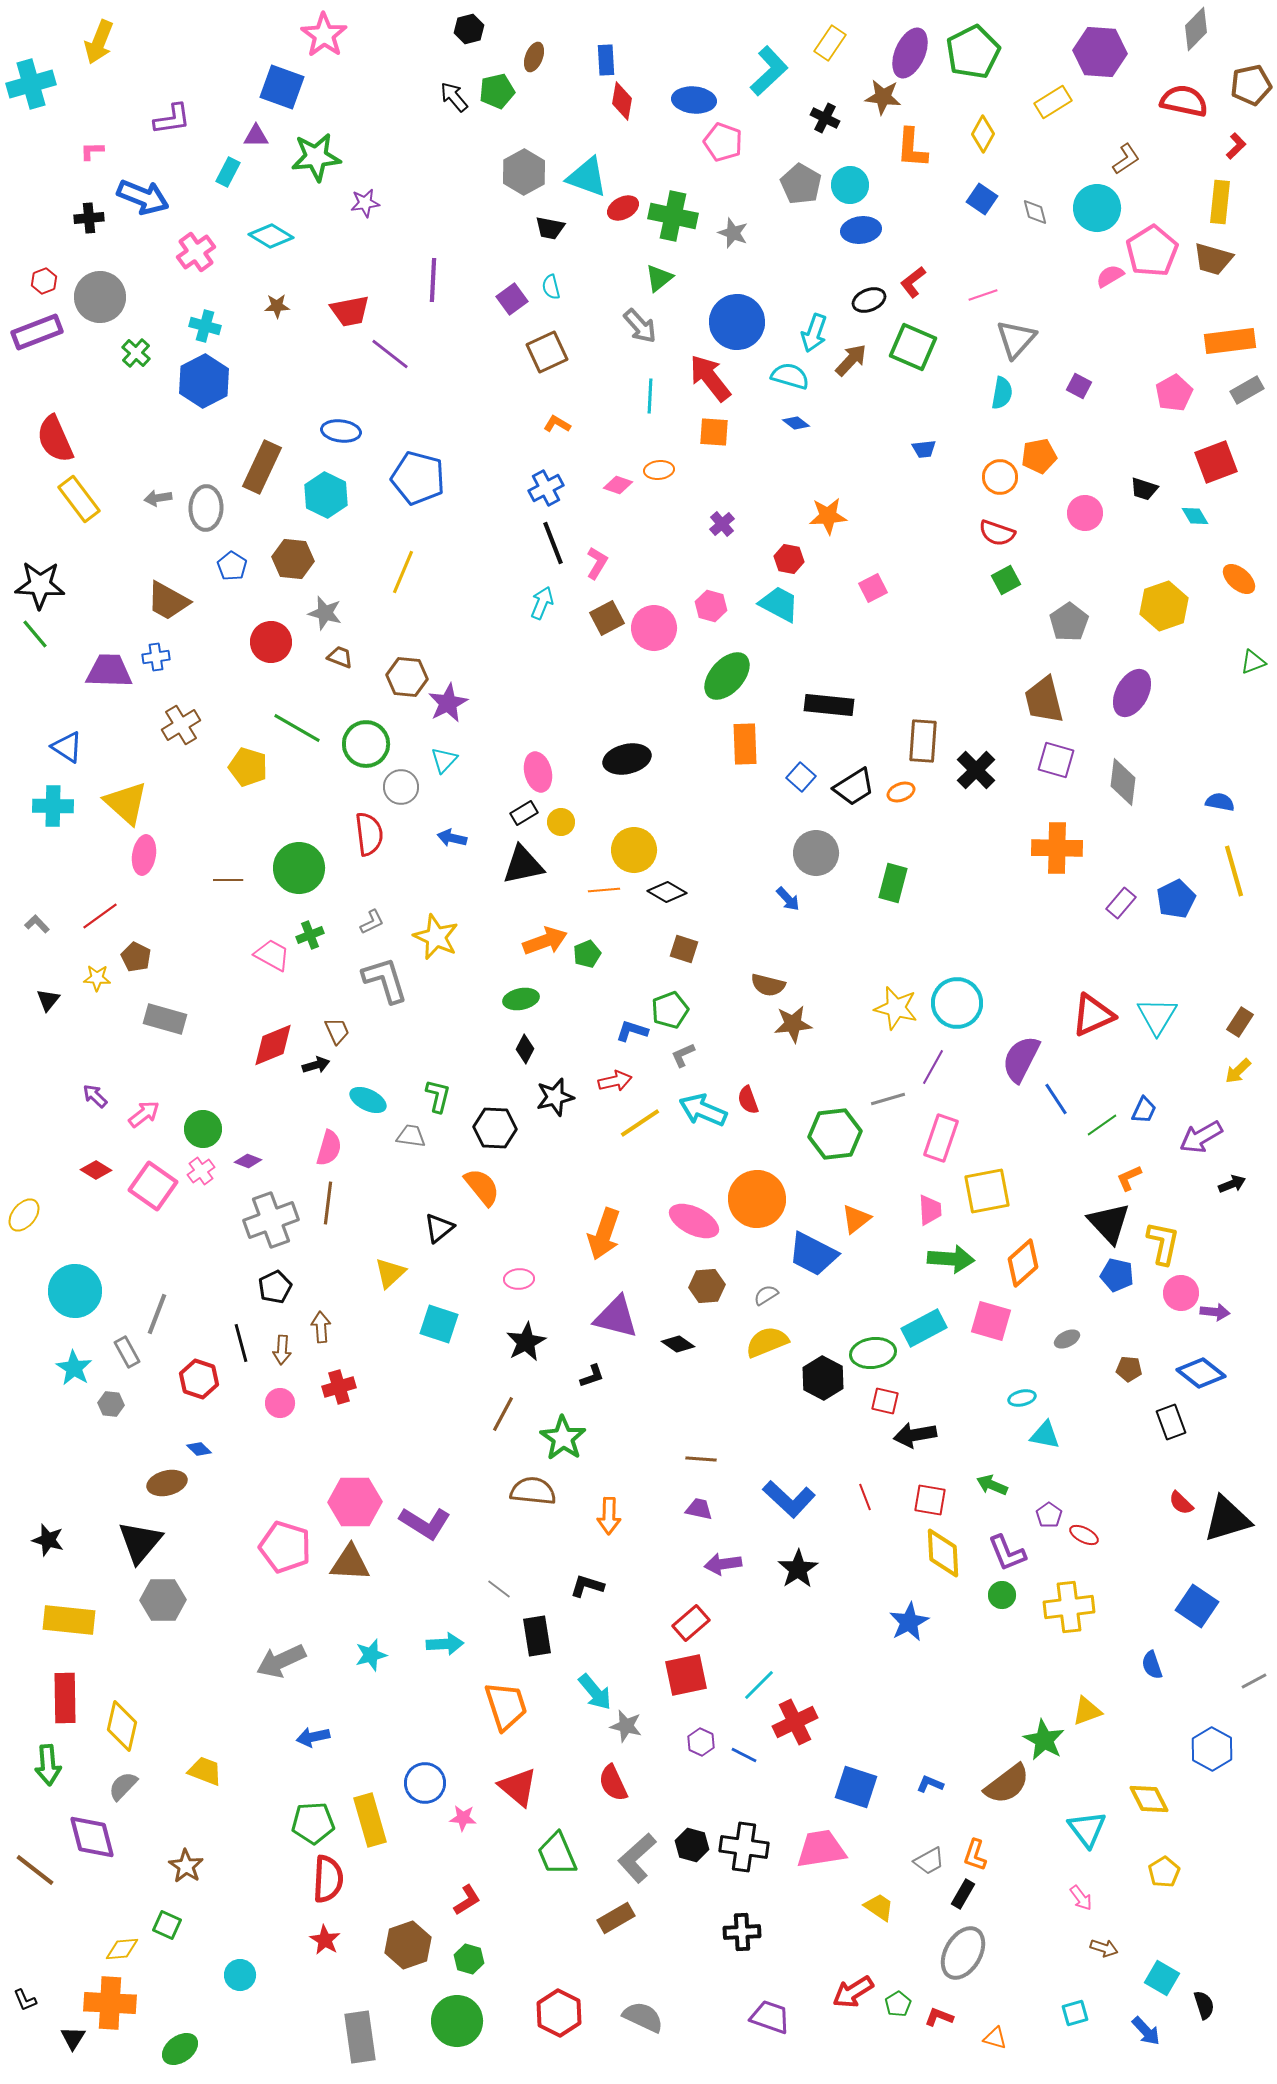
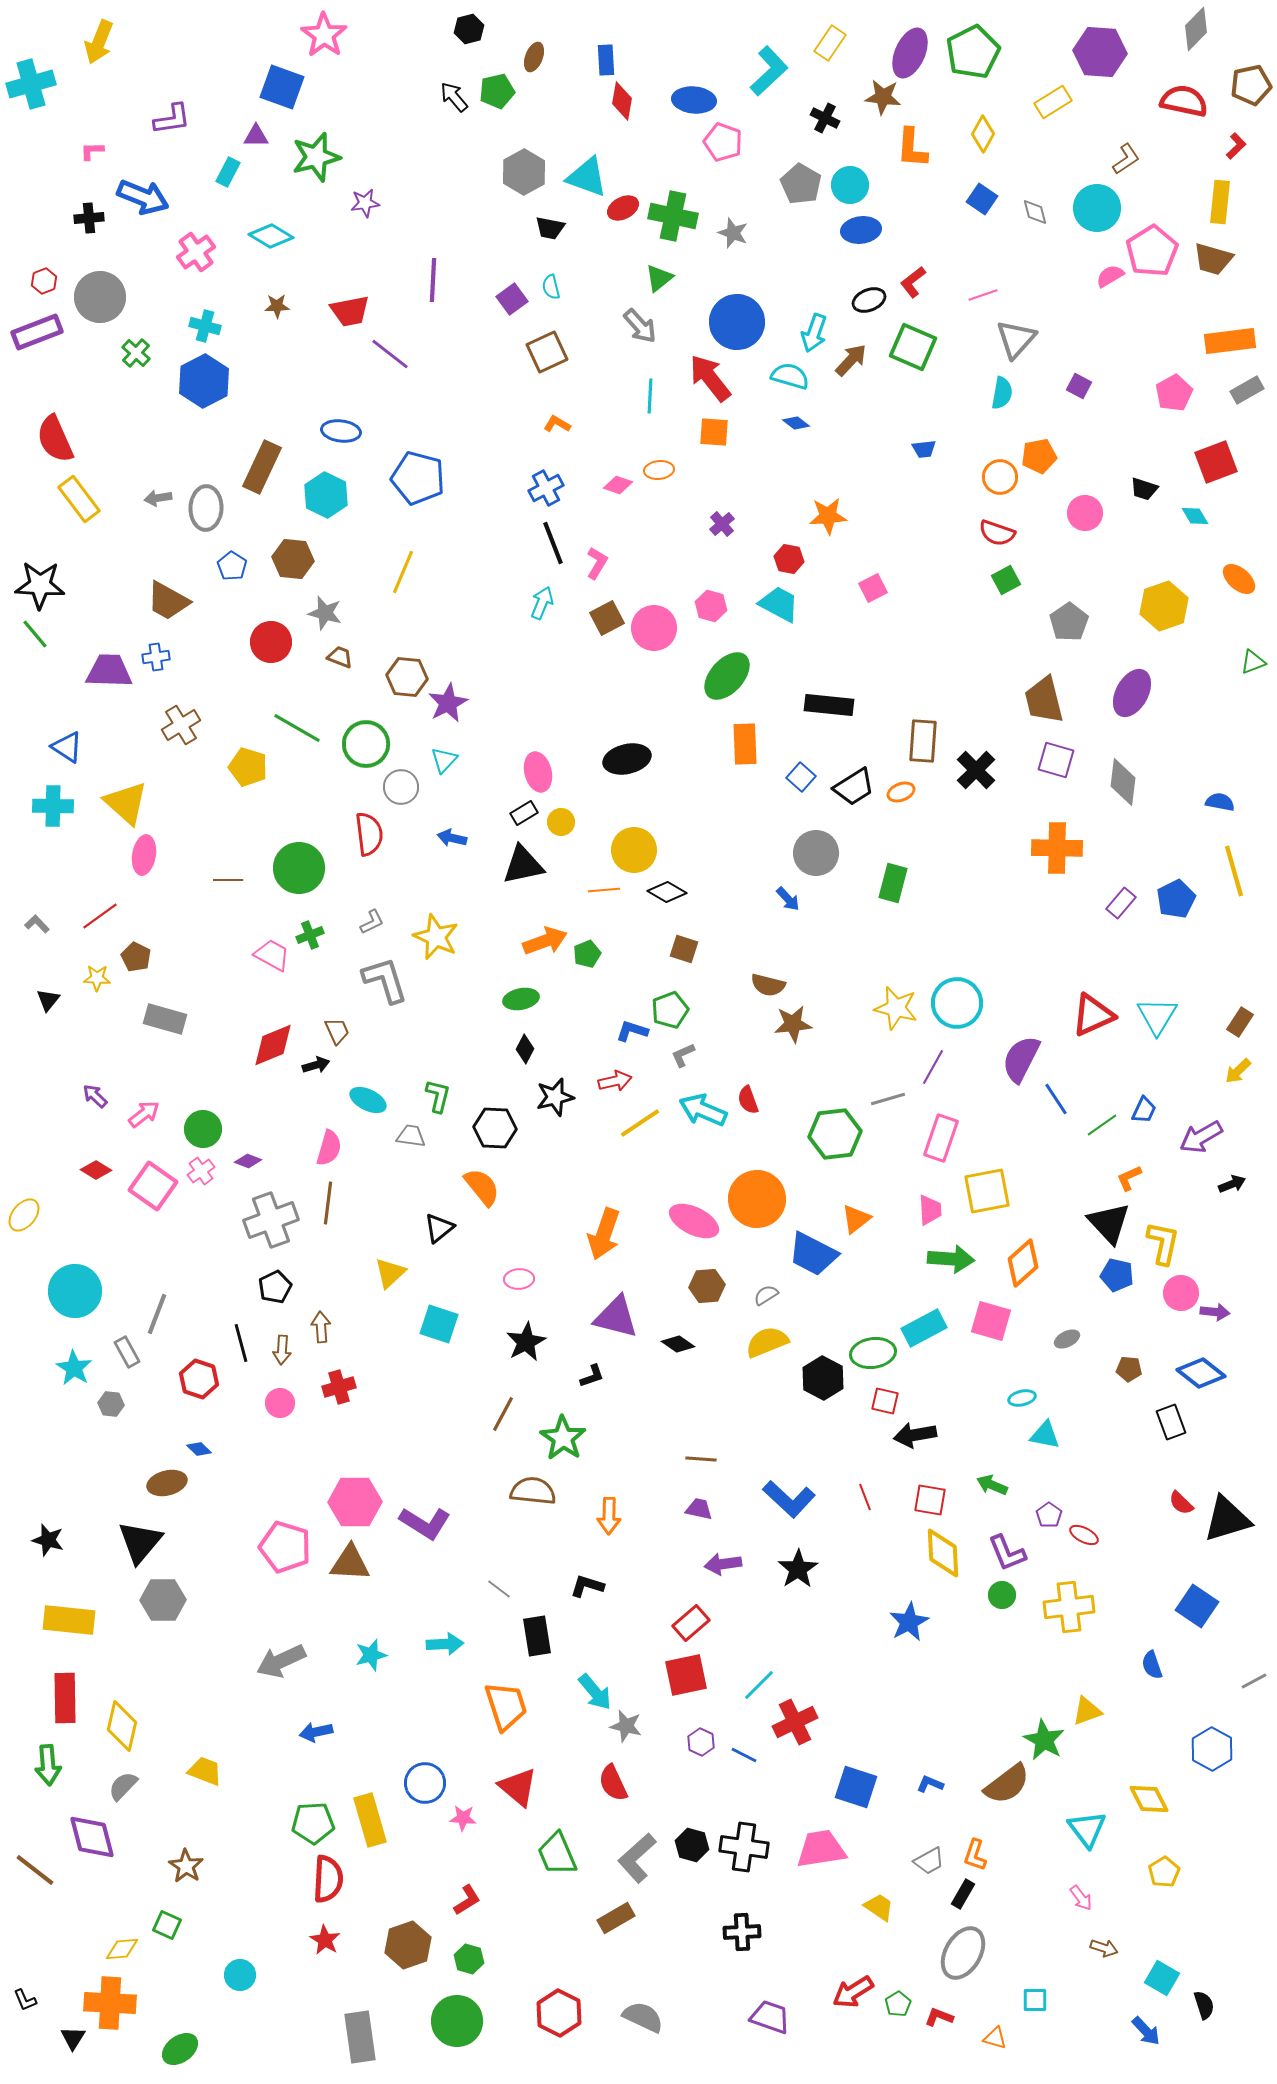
green star at (316, 157): rotated 9 degrees counterclockwise
blue arrow at (313, 1737): moved 3 px right, 5 px up
cyan square at (1075, 2013): moved 40 px left, 13 px up; rotated 16 degrees clockwise
